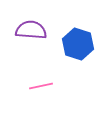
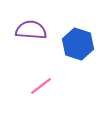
pink line: rotated 25 degrees counterclockwise
